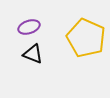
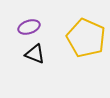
black triangle: moved 2 px right
